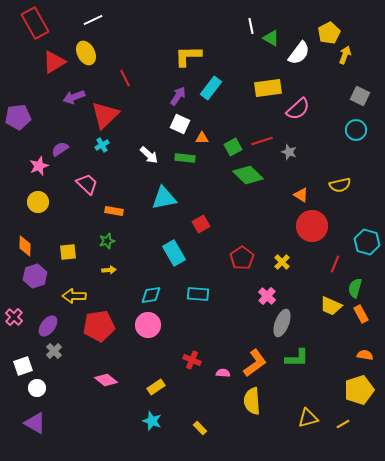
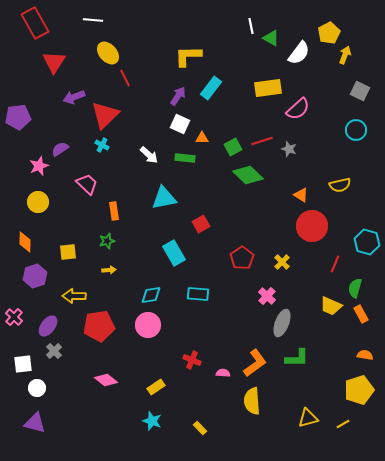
white line at (93, 20): rotated 30 degrees clockwise
yellow ellipse at (86, 53): moved 22 px right; rotated 15 degrees counterclockwise
red triangle at (54, 62): rotated 25 degrees counterclockwise
gray square at (360, 96): moved 5 px up
cyan cross at (102, 145): rotated 32 degrees counterclockwise
gray star at (289, 152): moved 3 px up
orange rectangle at (114, 211): rotated 72 degrees clockwise
orange diamond at (25, 246): moved 4 px up
white square at (23, 366): moved 2 px up; rotated 12 degrees clockwise
purple triangle at (35, 423): rotated 15 degrees counterclockwise
